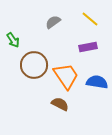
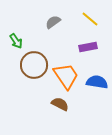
green arrow: moved 3 px right, 1 px down
